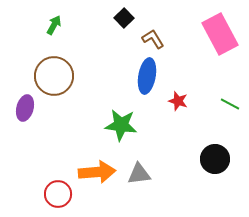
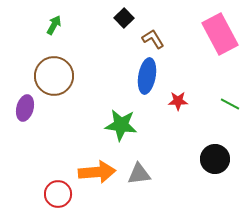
red star: rotated 18 degrees counterclockwise
